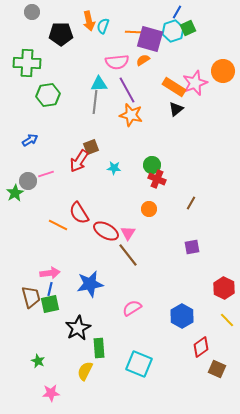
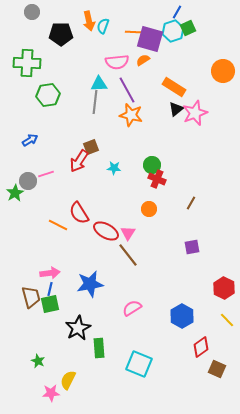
pink star at (195, 83): moved 30 px down
yellow semicircle at (85, 371): moved 17 px left, 9 px down
